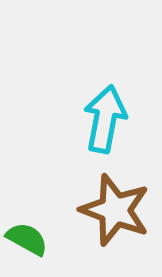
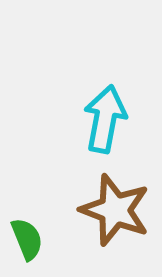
green semicircle: rotated 39 degrees clockwise
